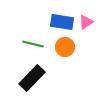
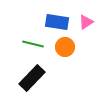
blue rectangle: moved 5 px left
